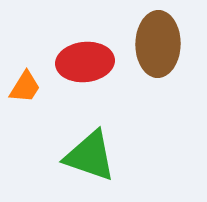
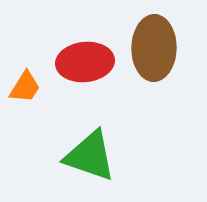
brown ellipse: moved 4 px left, 4 px down
